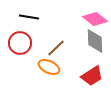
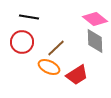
red circle: moved 2 px right, 1 px up
red trapezoid: moved 15 px left, 1 px up
